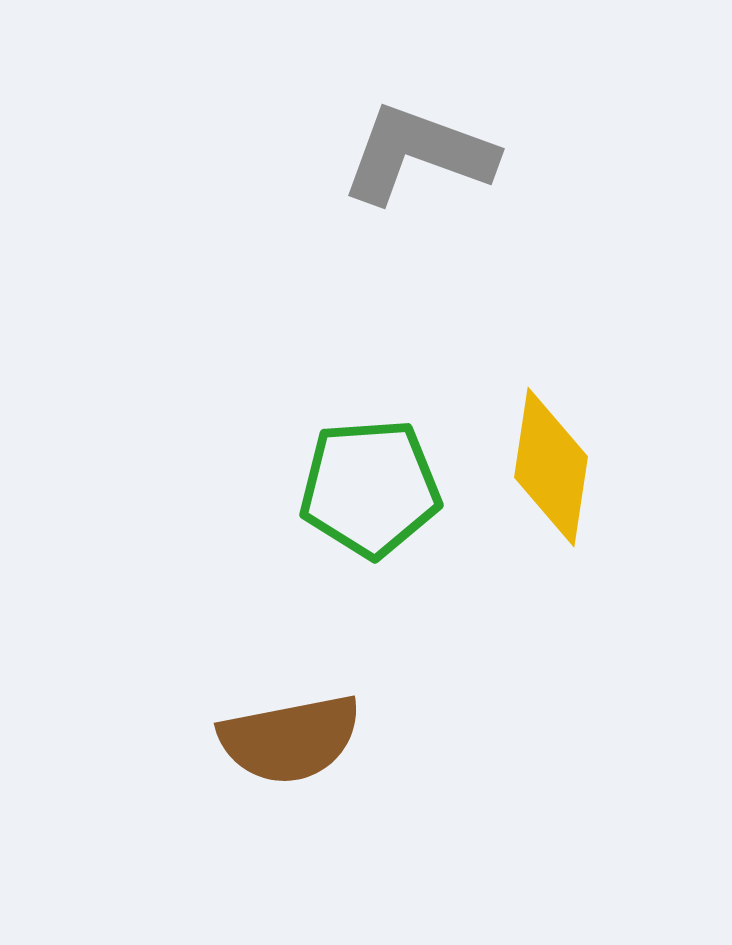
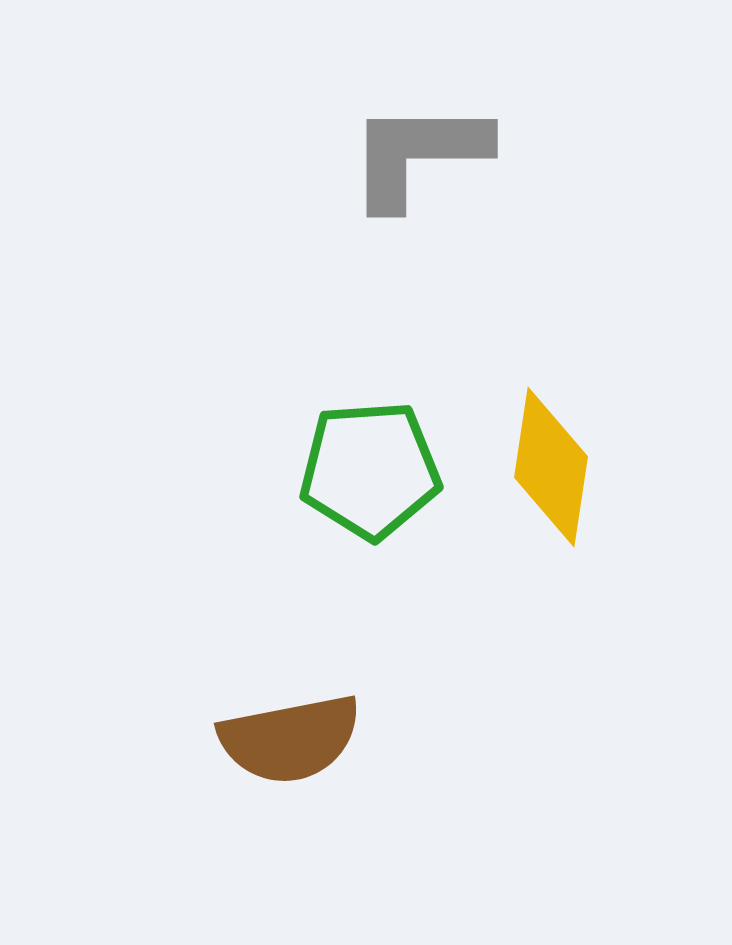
gray L-shape: rotated 20 degrees counterclockwise
green pentagon: moved 18 px up
